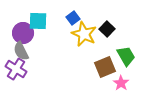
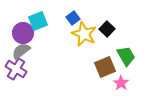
cyan square: rotated 24 degrees counterclockwise
gray semicircle: rotated 78 degrees clockwise
